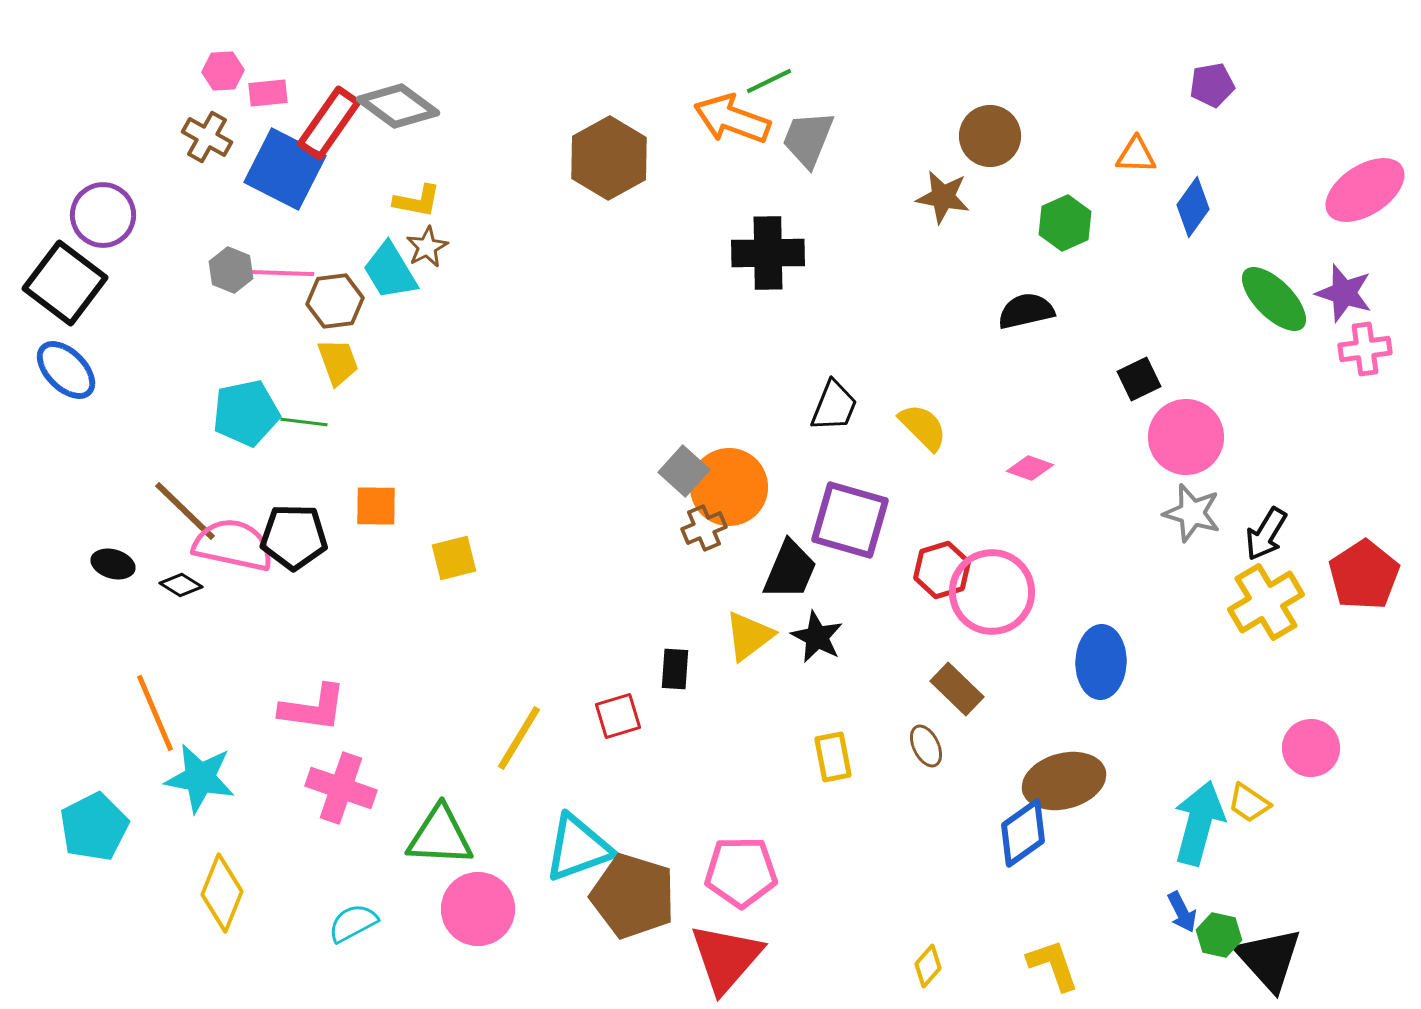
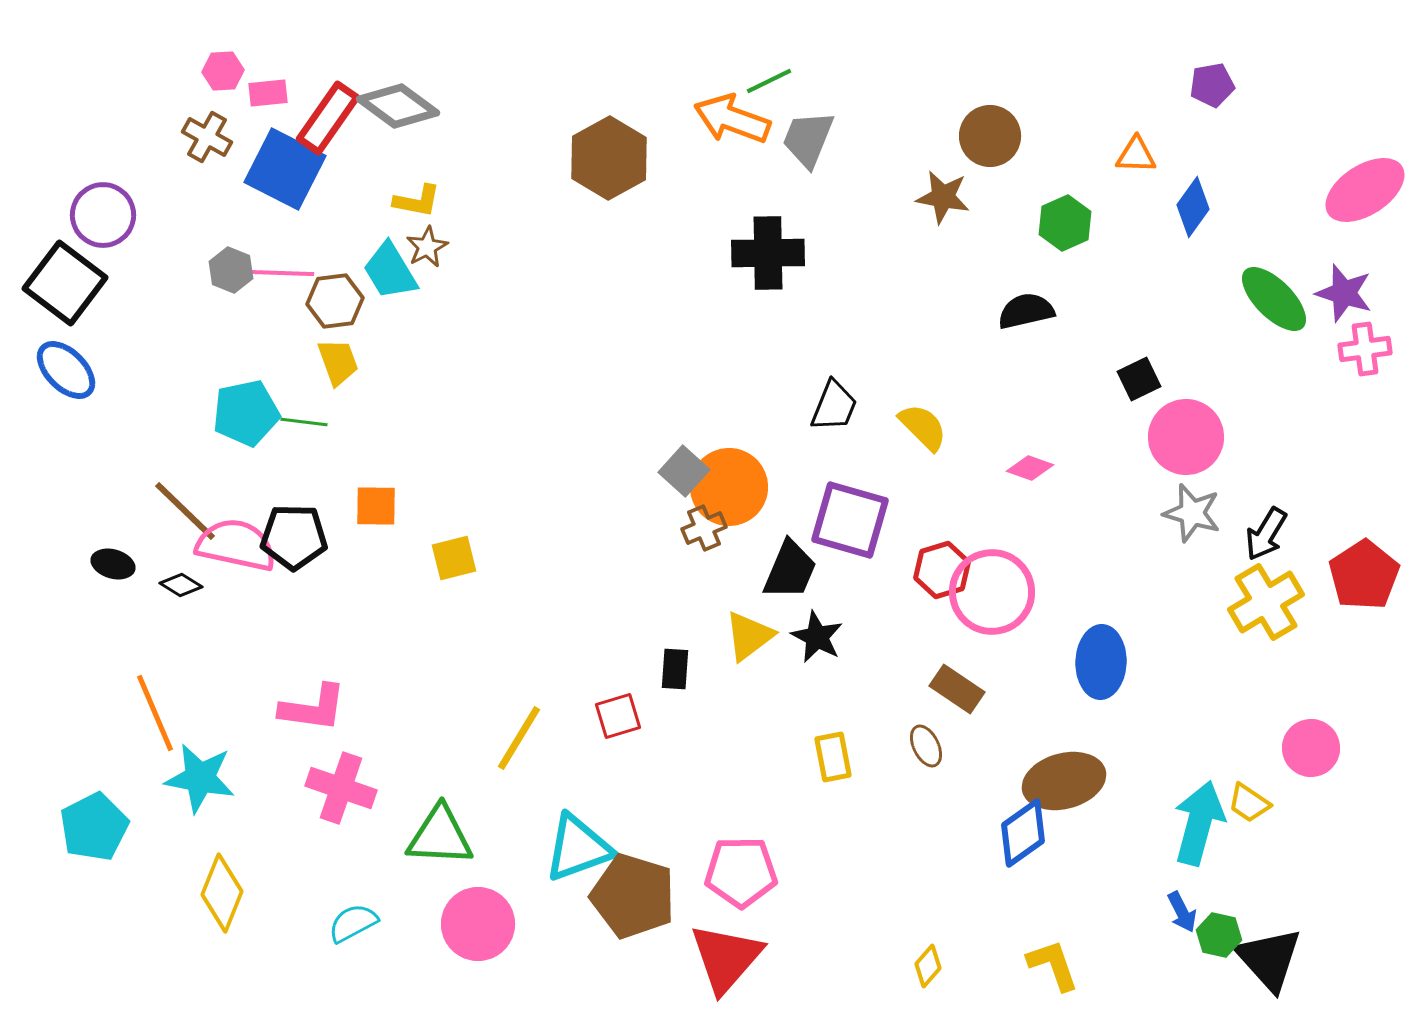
red rectangle at (329, 123): moved 1 px left, 5 px up
pink semicircle at (233, 545): moved 3 px right
brown rectangle at (957, 689): rotated 10 degrees counterclockwise
pink circle at (478, 909): moved 15 px down
